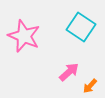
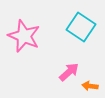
orange arrow: rotated 56 degrees clockwise
